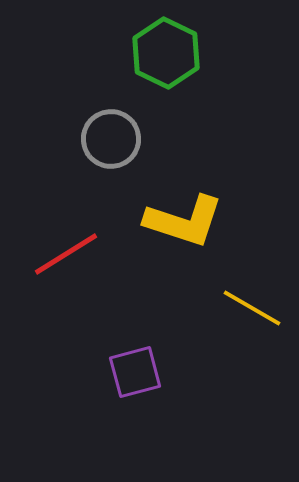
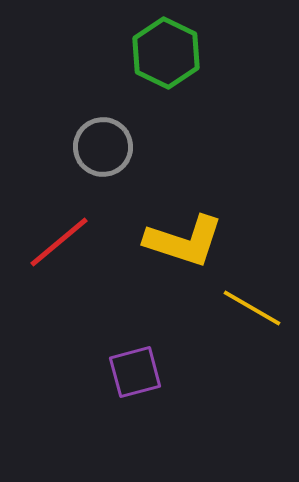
gray circle: moved 8 px left, 8 px down
yellow L-shape: moved 20 px down
red line: moved 7 px left, 12 px up; rotated 8 degrees counterclockwise
